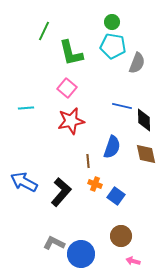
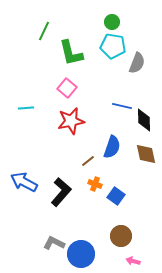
brown line: rotated 56 degrees clockwise
